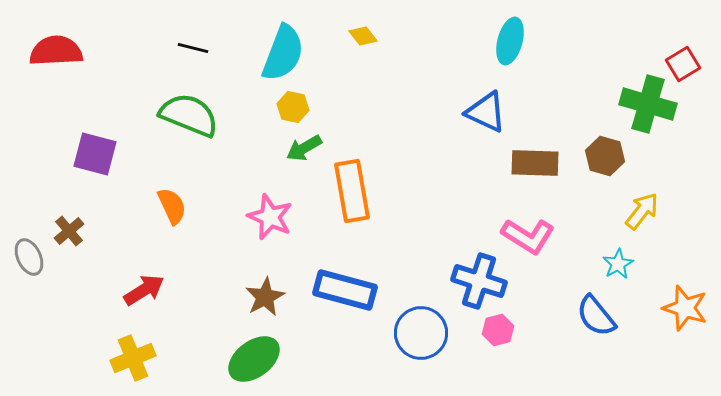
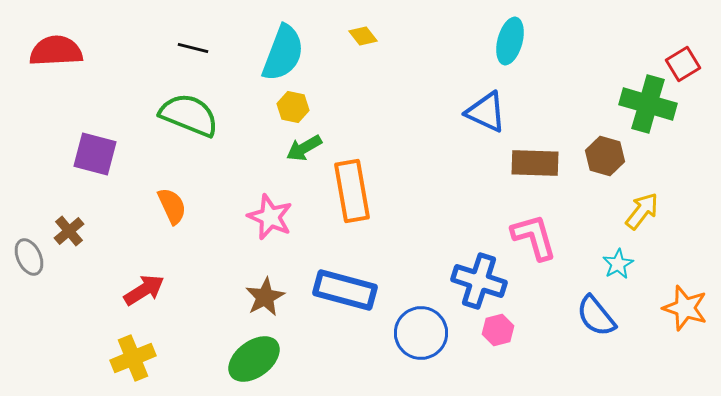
pink L-shape: moved 6 px right, 1 px down; rotated 138 degrees counterclockwise
